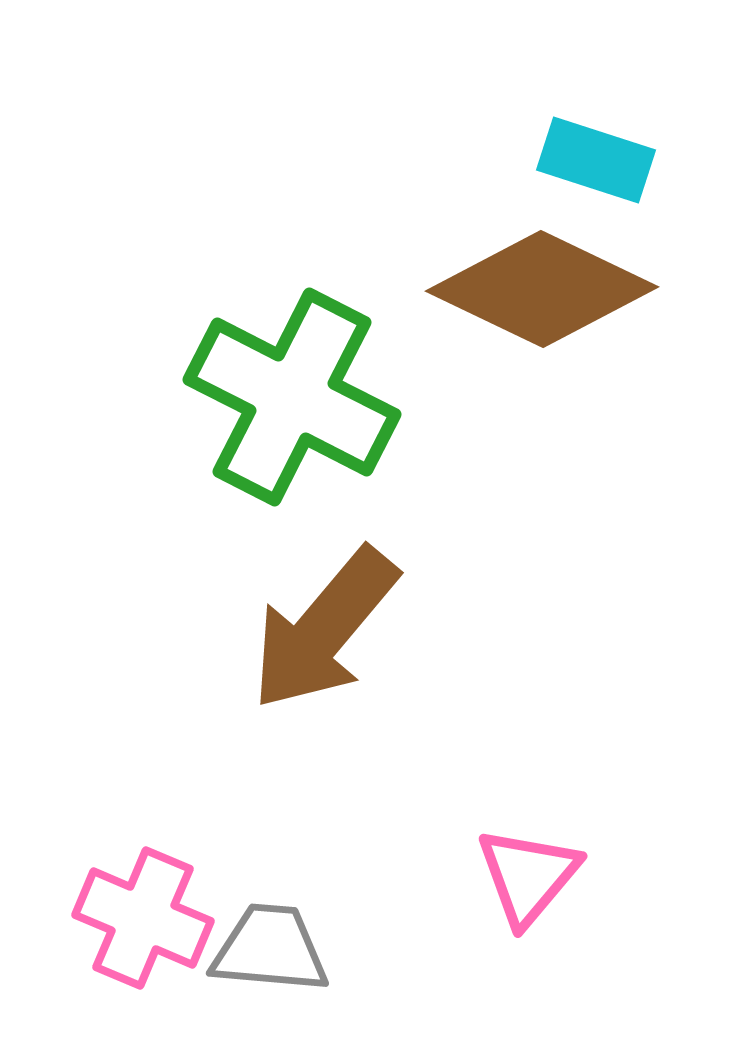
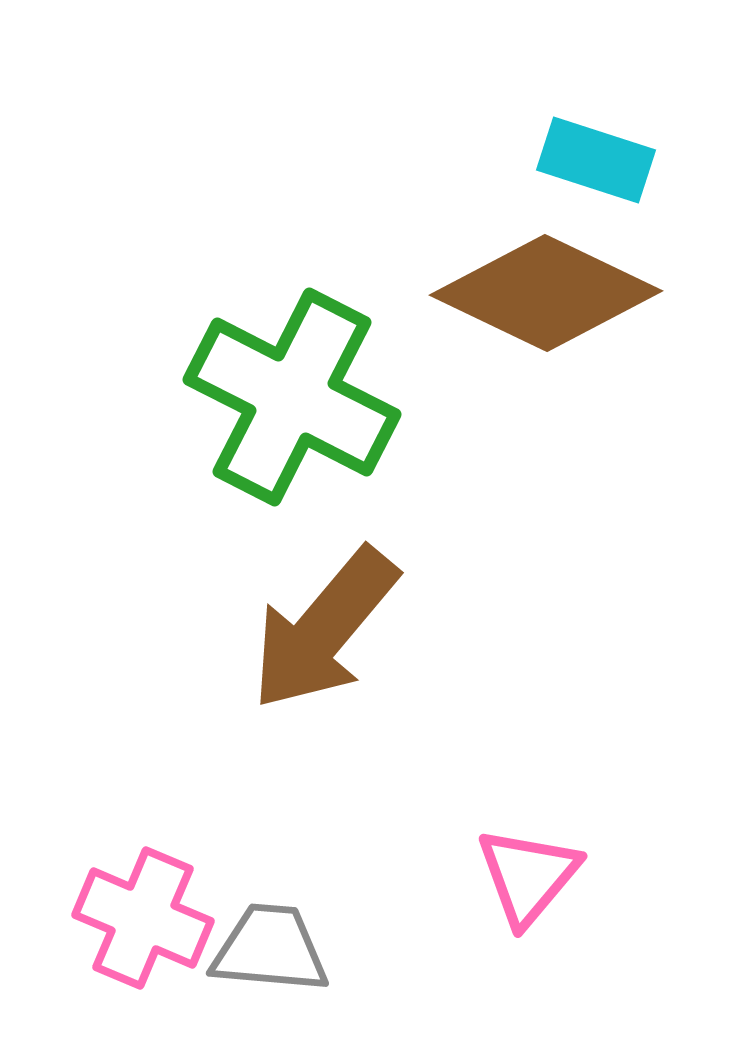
brown diamond: moved 4 px right, 4 px down
